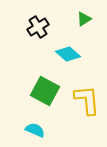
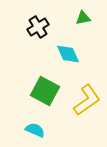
green triangle: moved 1 px left, 1 px up; rotated 21 degrees clockwise
cyan diamond: rotated 25 degrees clockwise
yellow L-shape: rotated 60 degrees clockwise
